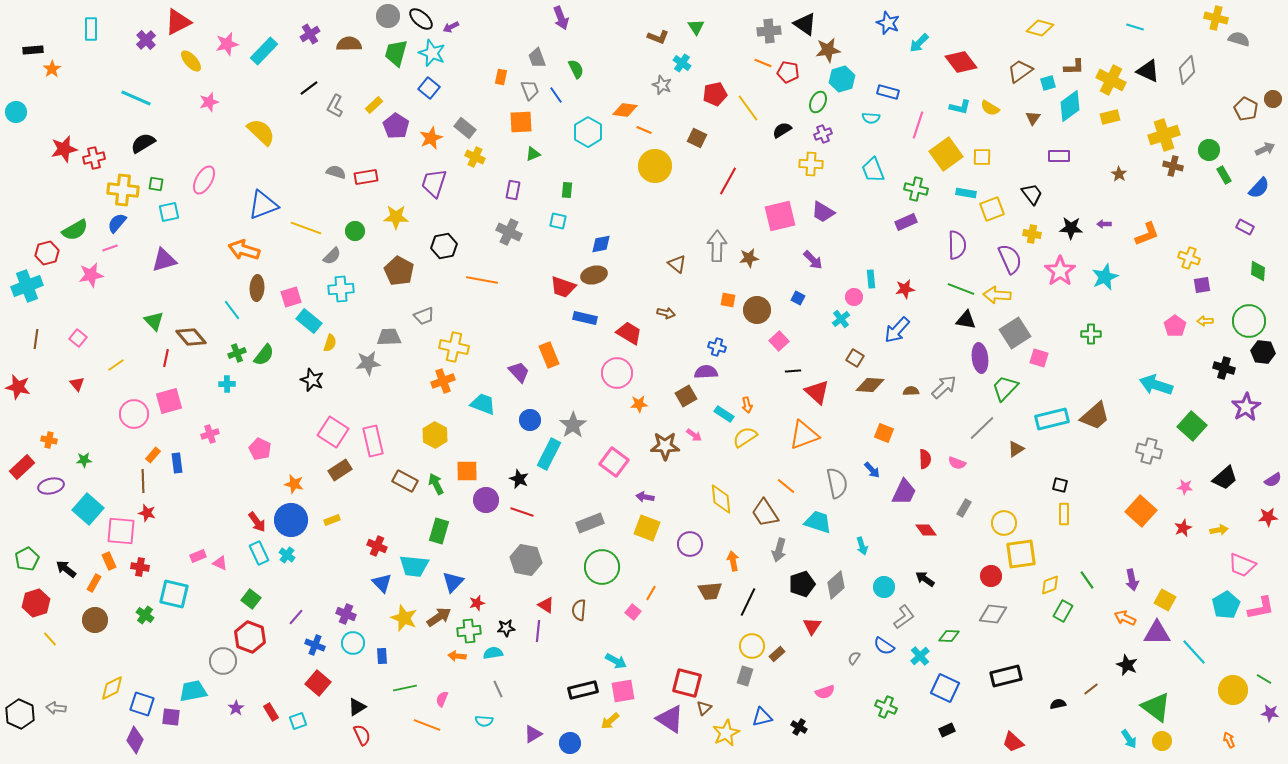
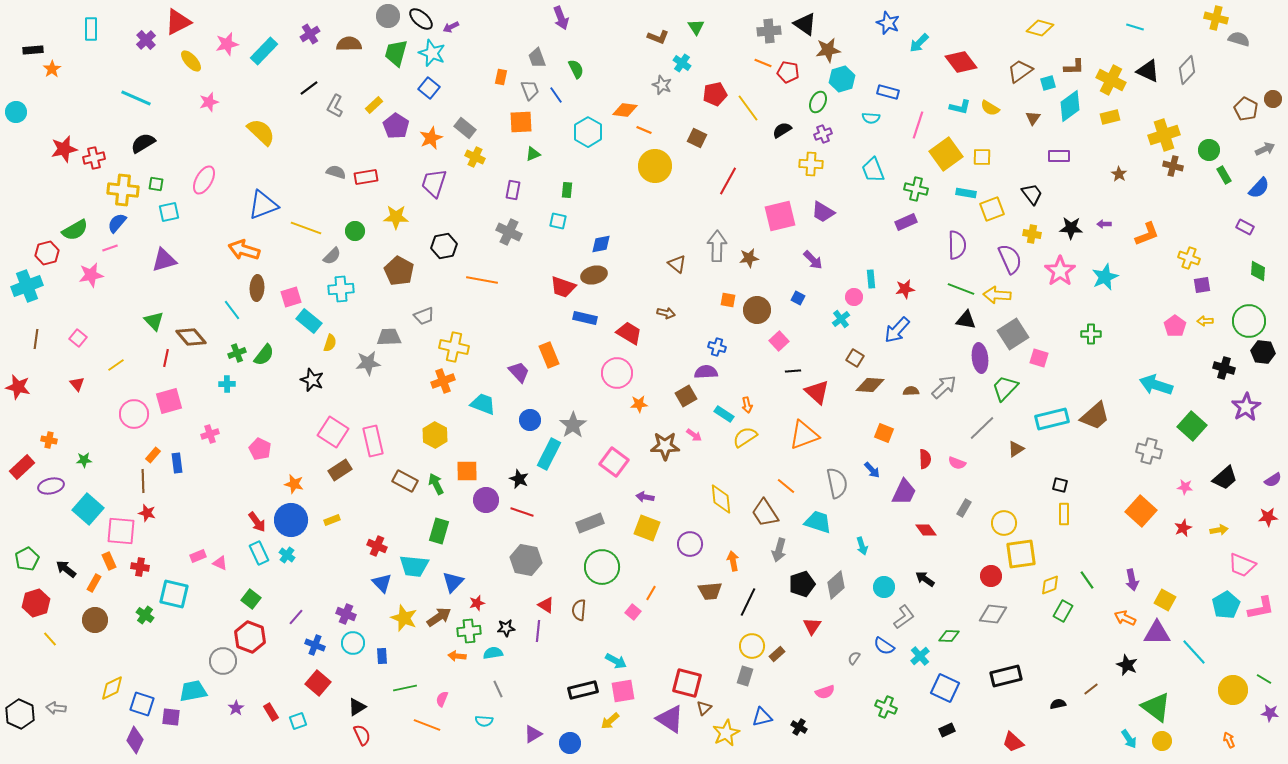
gray square at (1015, 333): moved 2 px left, 1 px down
